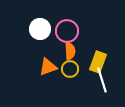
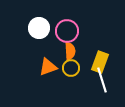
white circle: moved 1 px left, 1 px up
yellow rectangle: moved 2 px right
yellow circle: moved 1 px right, 1 px up
